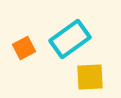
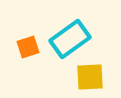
orange square: moved 4 px right, 1 px up; rotated 10 degrees clockwise
